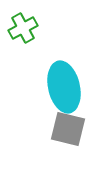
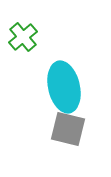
green cross: moved 9 px down; rotated 12 degrees counterclockwise
